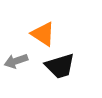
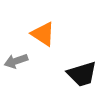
black trapezoid: moved 22 px right, 8 px down
